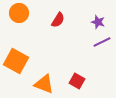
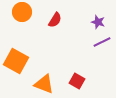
orange circle: moved 3 px right, 1 px up
red semicircle: moved 3 px left
